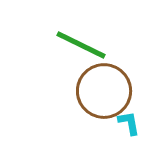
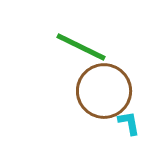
green line: moved 2 px down
